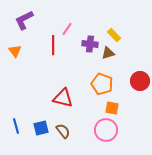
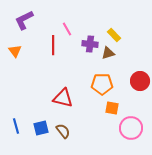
pink line: rotated 64 degrees counterclockwise
orange pentagon: rotated 20 degrees counterclockwise
pink circle: moved 25 px right, 2 px up
